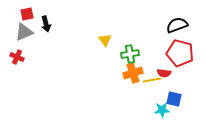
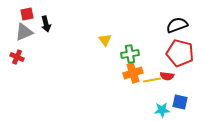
red semicircle: moved 3 px right, 3 px down
blue square: moved 6 px right, 3 px down
